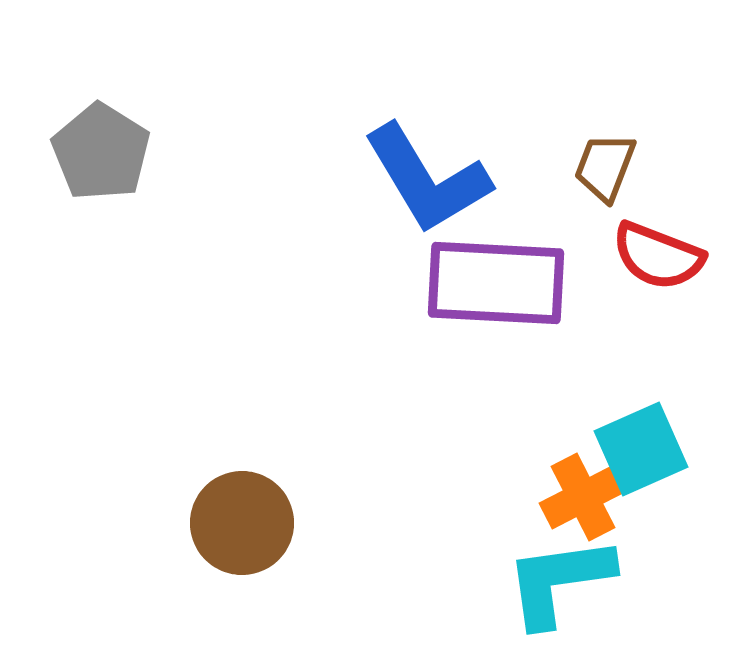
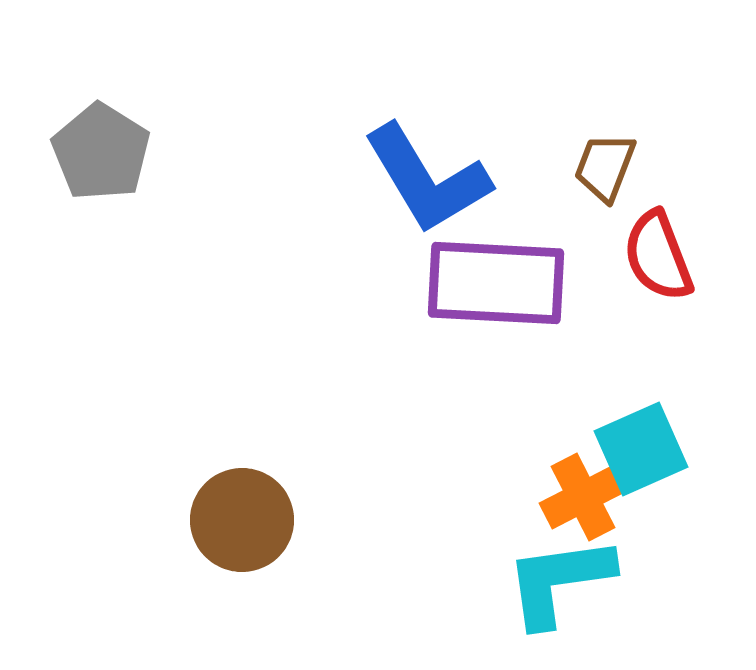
red semicircle: rotated 48 degrees clockwise
brown circle: moved 3 px up
